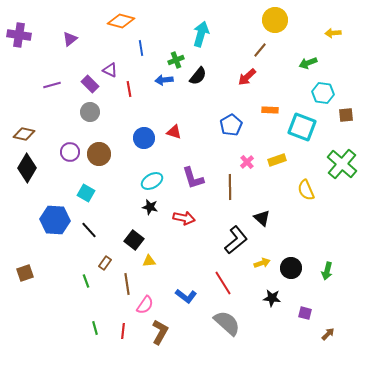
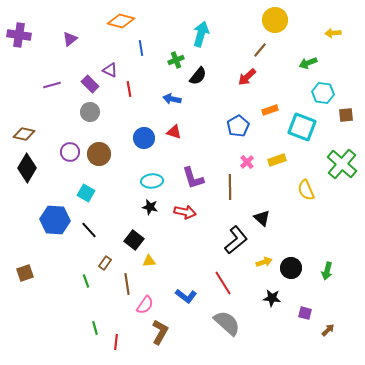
blue arrow at (164, 80): moved 8 px right, 19 px down; rotated 18 degrees clockwise
orange rectangle at (270, 110): rotated 21 degrees counterclockwise
blue pentagon at (231, 125): moved 7 px right, 1 px down
cyan ellipse at (152, 181): rotated 25 degrees clockwise
red arrow at (184, 218): moved 1 px right, 6 px up
yellow arrow at (262, 263): moved 2 px right, 1 px up
red line at (123, 331): moved 7 px left, 11 px down
brown arrow at (328, 334): moved 4 px up
